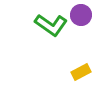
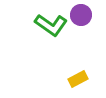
yellow rectangle: moved 3 px left, 7 px down
